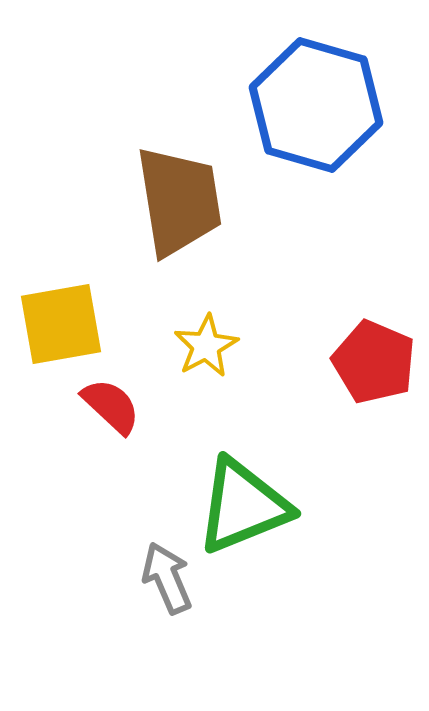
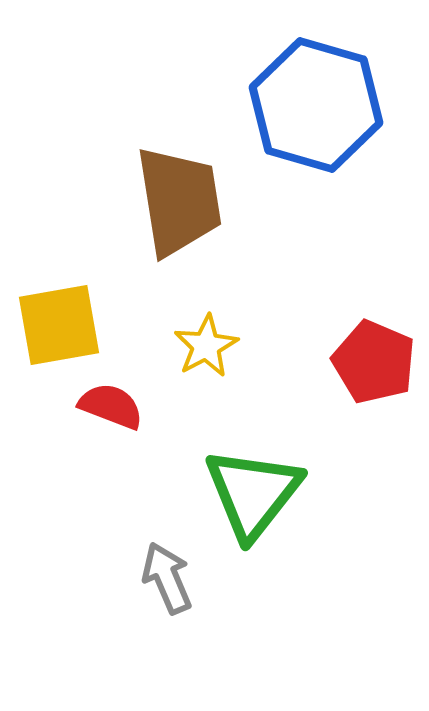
yellow square: moved 2 px left, 1 px down
red semicircle: rotated 22 degrees counterclockwise
green triangle: moved 10 px right, 13 px up; rotated 30 degrees counterclockwise
